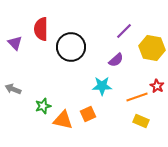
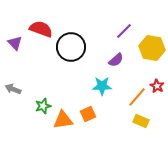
red semicircle: rotated 110 degrees clockwise
orange line: rotated 30 degrees counterclockwise
orange triangle: rotated 20 degrees counterclockwise
